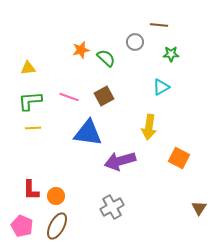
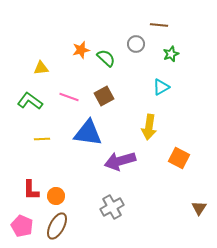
gray circle: moved 1 px right, 2 px down
green star: rotated 21 degrees counterclockwise
yellow triangle: moved 13 px right
green L-shape: rotated 40 degrees clockwise
yellow line: moved 9 px right, 11 px down
